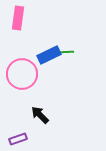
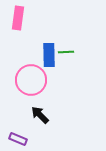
blue rectangle: rotated 65 degrees counterclockwise
pink circle: moved 9 px right, 6 px down
purple rectangle: rotated 42 degrees clockwise
